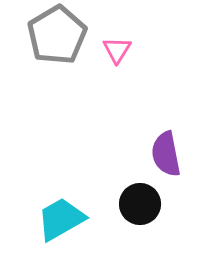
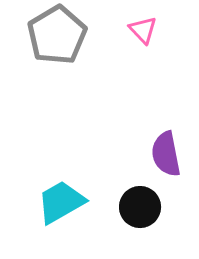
pink triangle: moved 26 px right, 20 px up; rotated 16 degrees counterclockwise
black circle: moved 3 px down
cyan trapezoid: moved 17 px up
